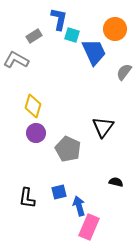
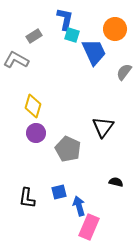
blue L-shape: moved 6 px right
